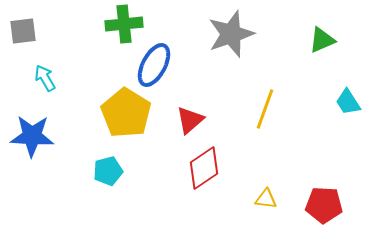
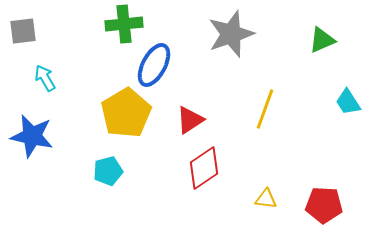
yellow pentagon: rotated 9 degrees clockwise
red triangle: rotated 8 degrees clockwise
blue star: rotated 9 degrees clockwise
